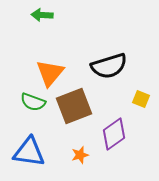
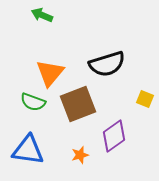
green arrow: rotated 20 degrees clockwise
black semicircle: moved 2 px left, 2 px up
yellow square: moved 4 px right
brown square: moved 4 px right, 2 px up
purple diamond: moved 2 px down
blue triangle: moved 1 px left, 2 px up
